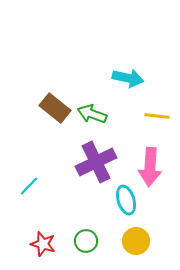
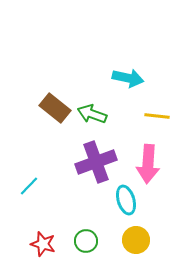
purple cross: rotated 6 degrees clockwise
pink arrow: moved 2 px left, 3 px up
yellow circle: moved 1 px up
